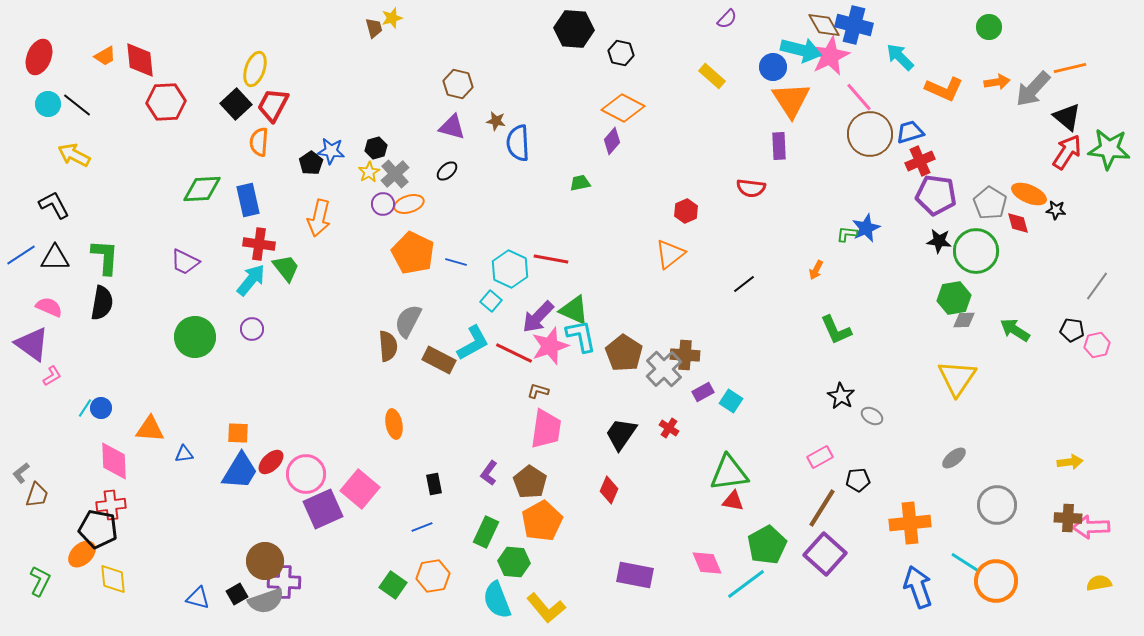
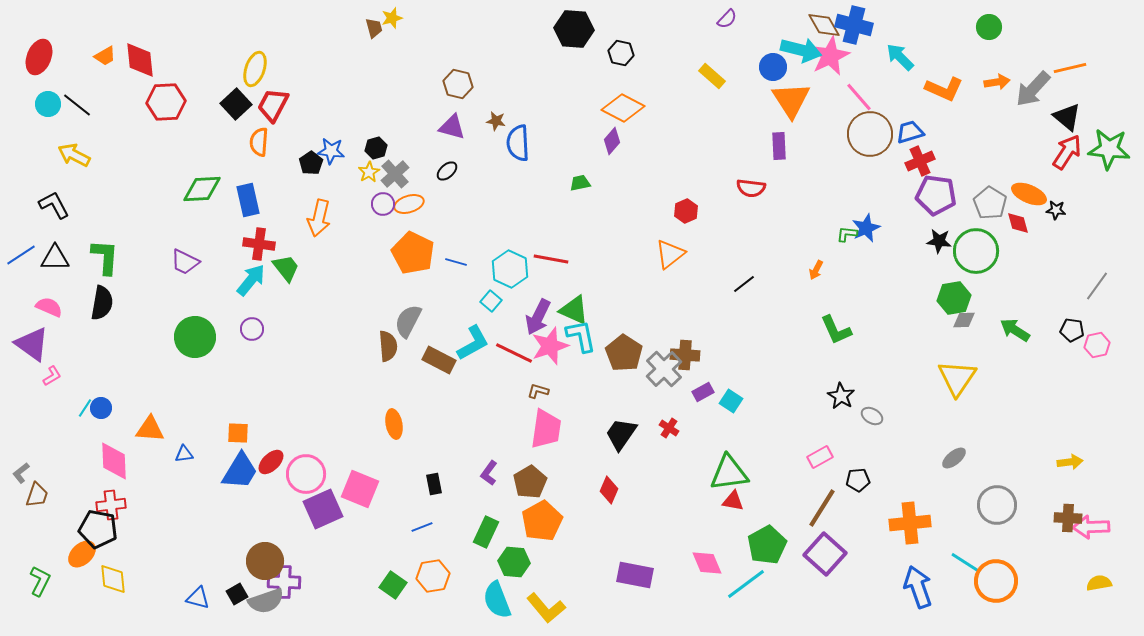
purple arrow at (538, 317): rotated 18 degrees counterclockwise
brown pentagon at (530, 482): rotated 8 degrees clockwise
pink square at (360, 489): rotated 18 degrees counterclockwise
